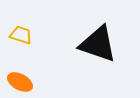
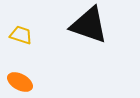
black triangle: moved 9 px left, 19 px up
